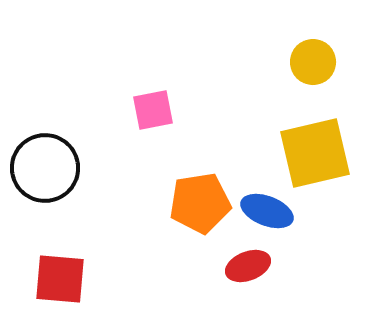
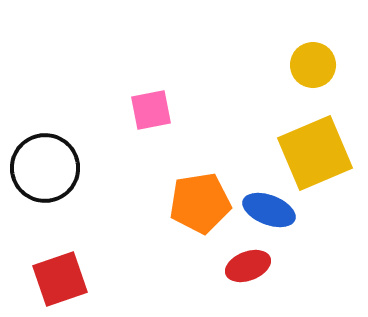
yellow circle: moved 3 px down
pink square: moved 2 px left
yellow square: rotated 10 degrees counterclockwise
blue ellipse: moved 2 px right, 1 px up
red square: rotated 24 degrees counterclockwise
